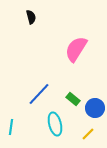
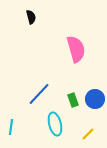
pink semicircle: rotated 132 degrees clockwise
green rectangle: moved 1 px down; rotated 32 degrees clockwise
blue circle: moved 9 px up
